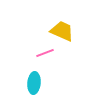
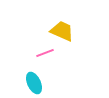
cyan ellipse: rotated 30 degrees counterclockwise
